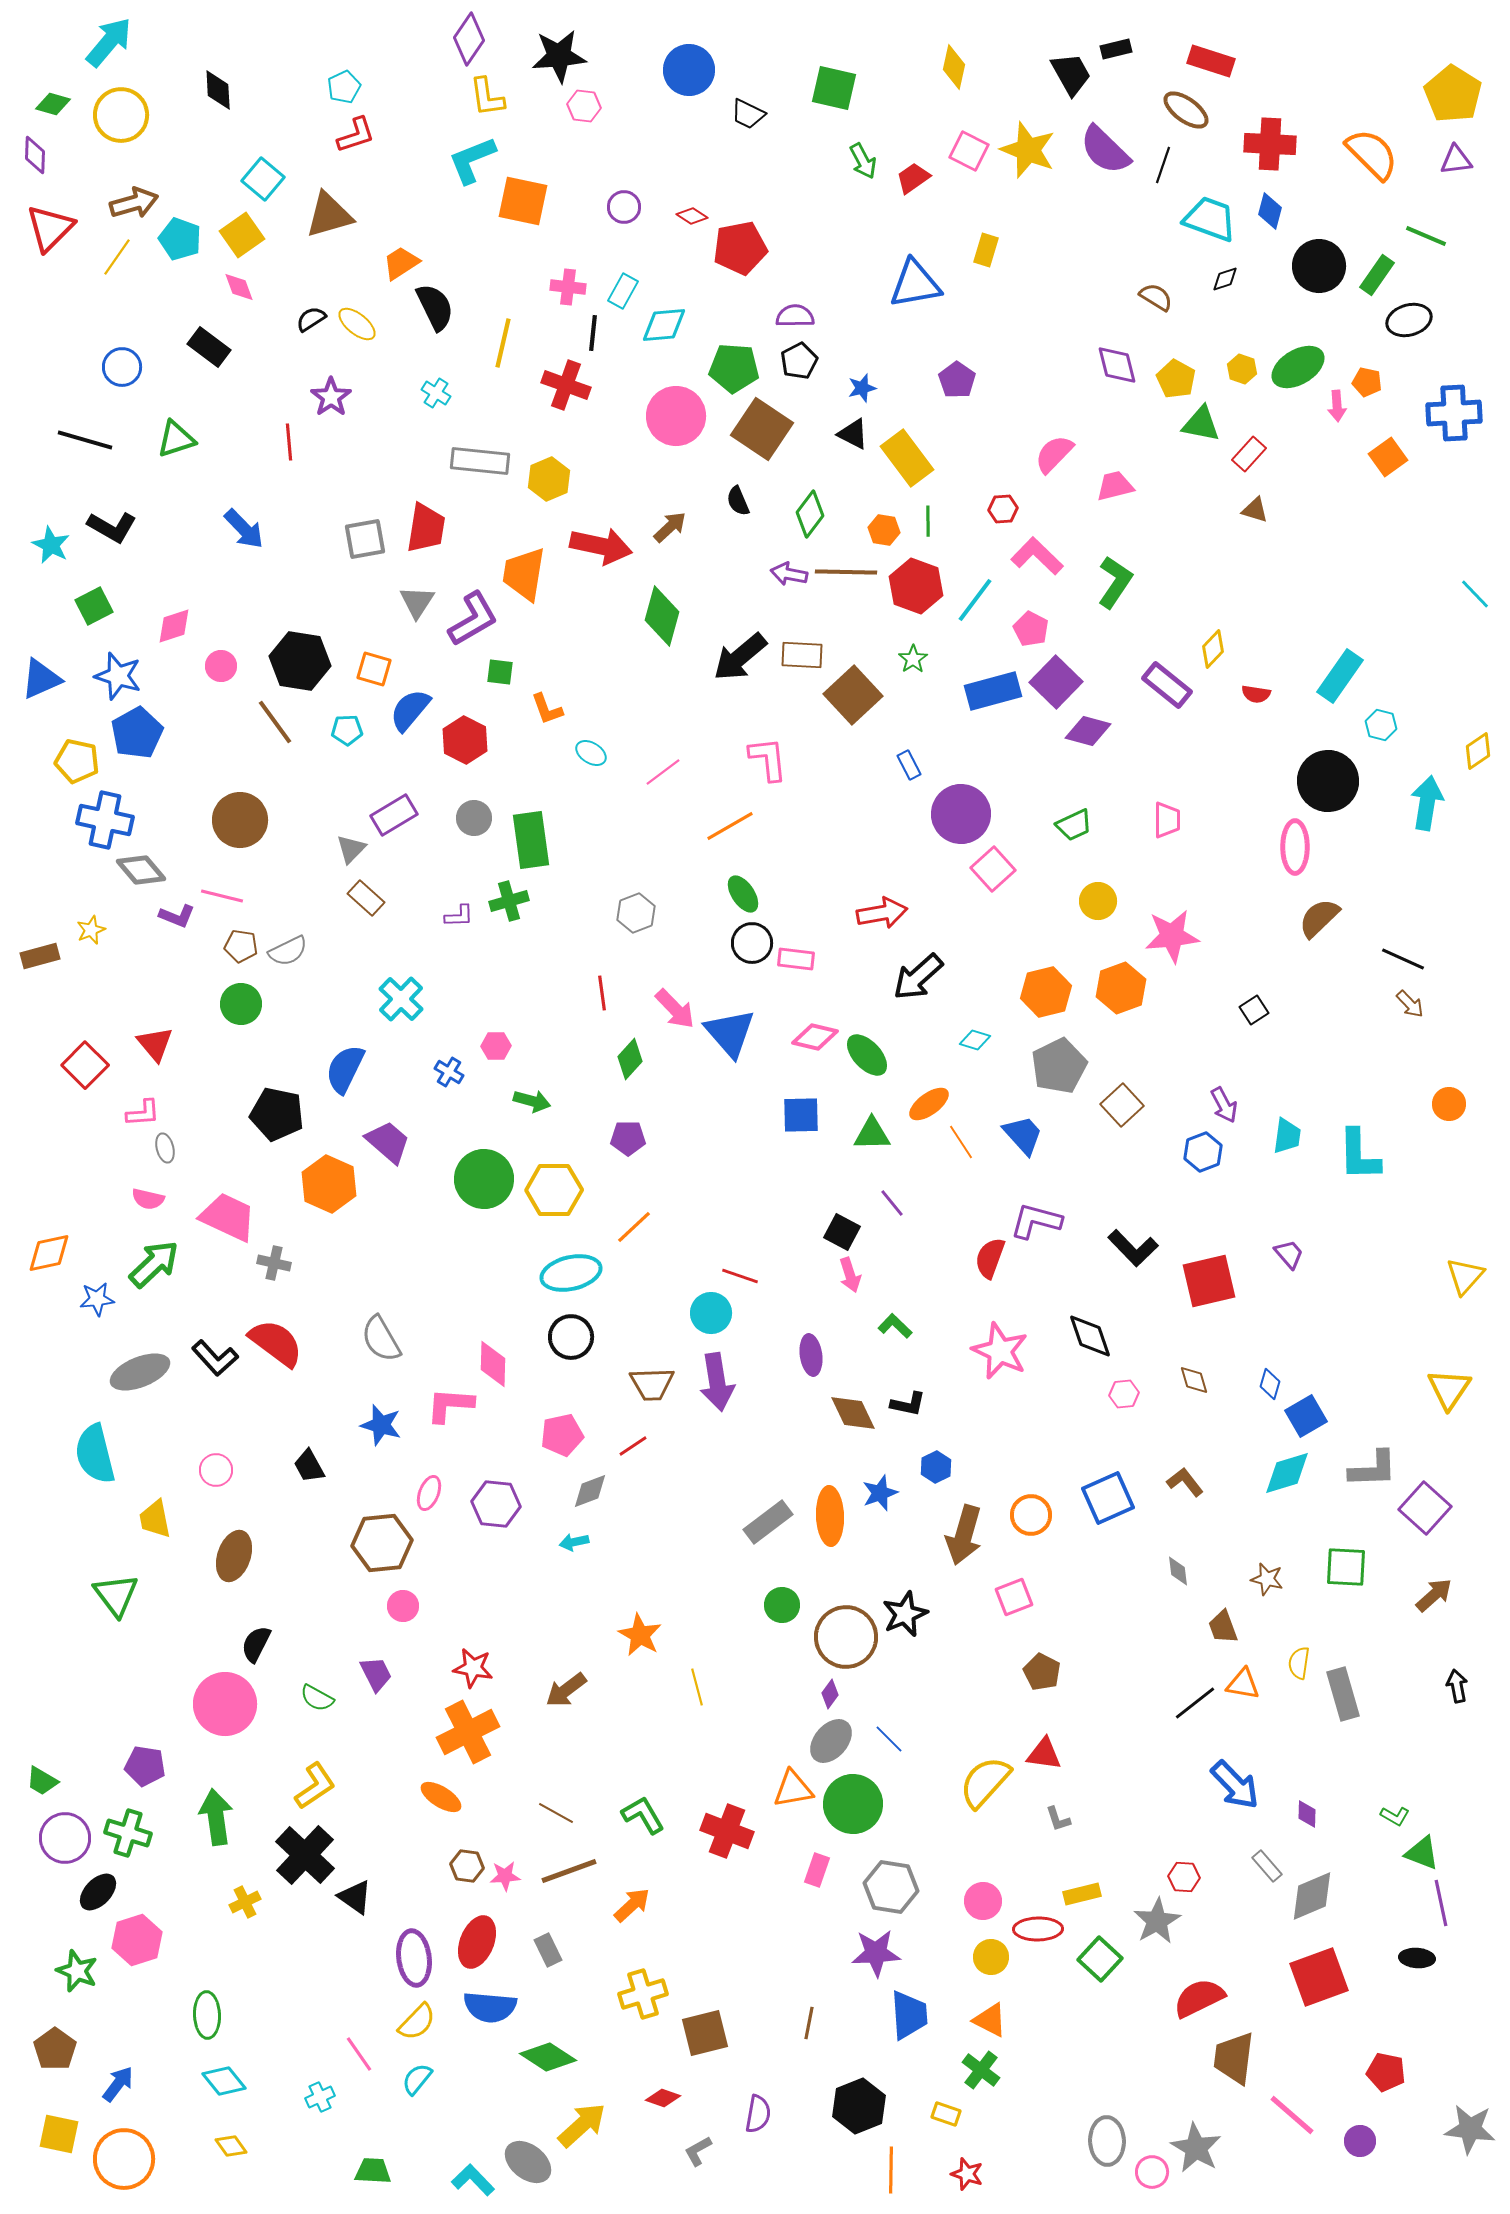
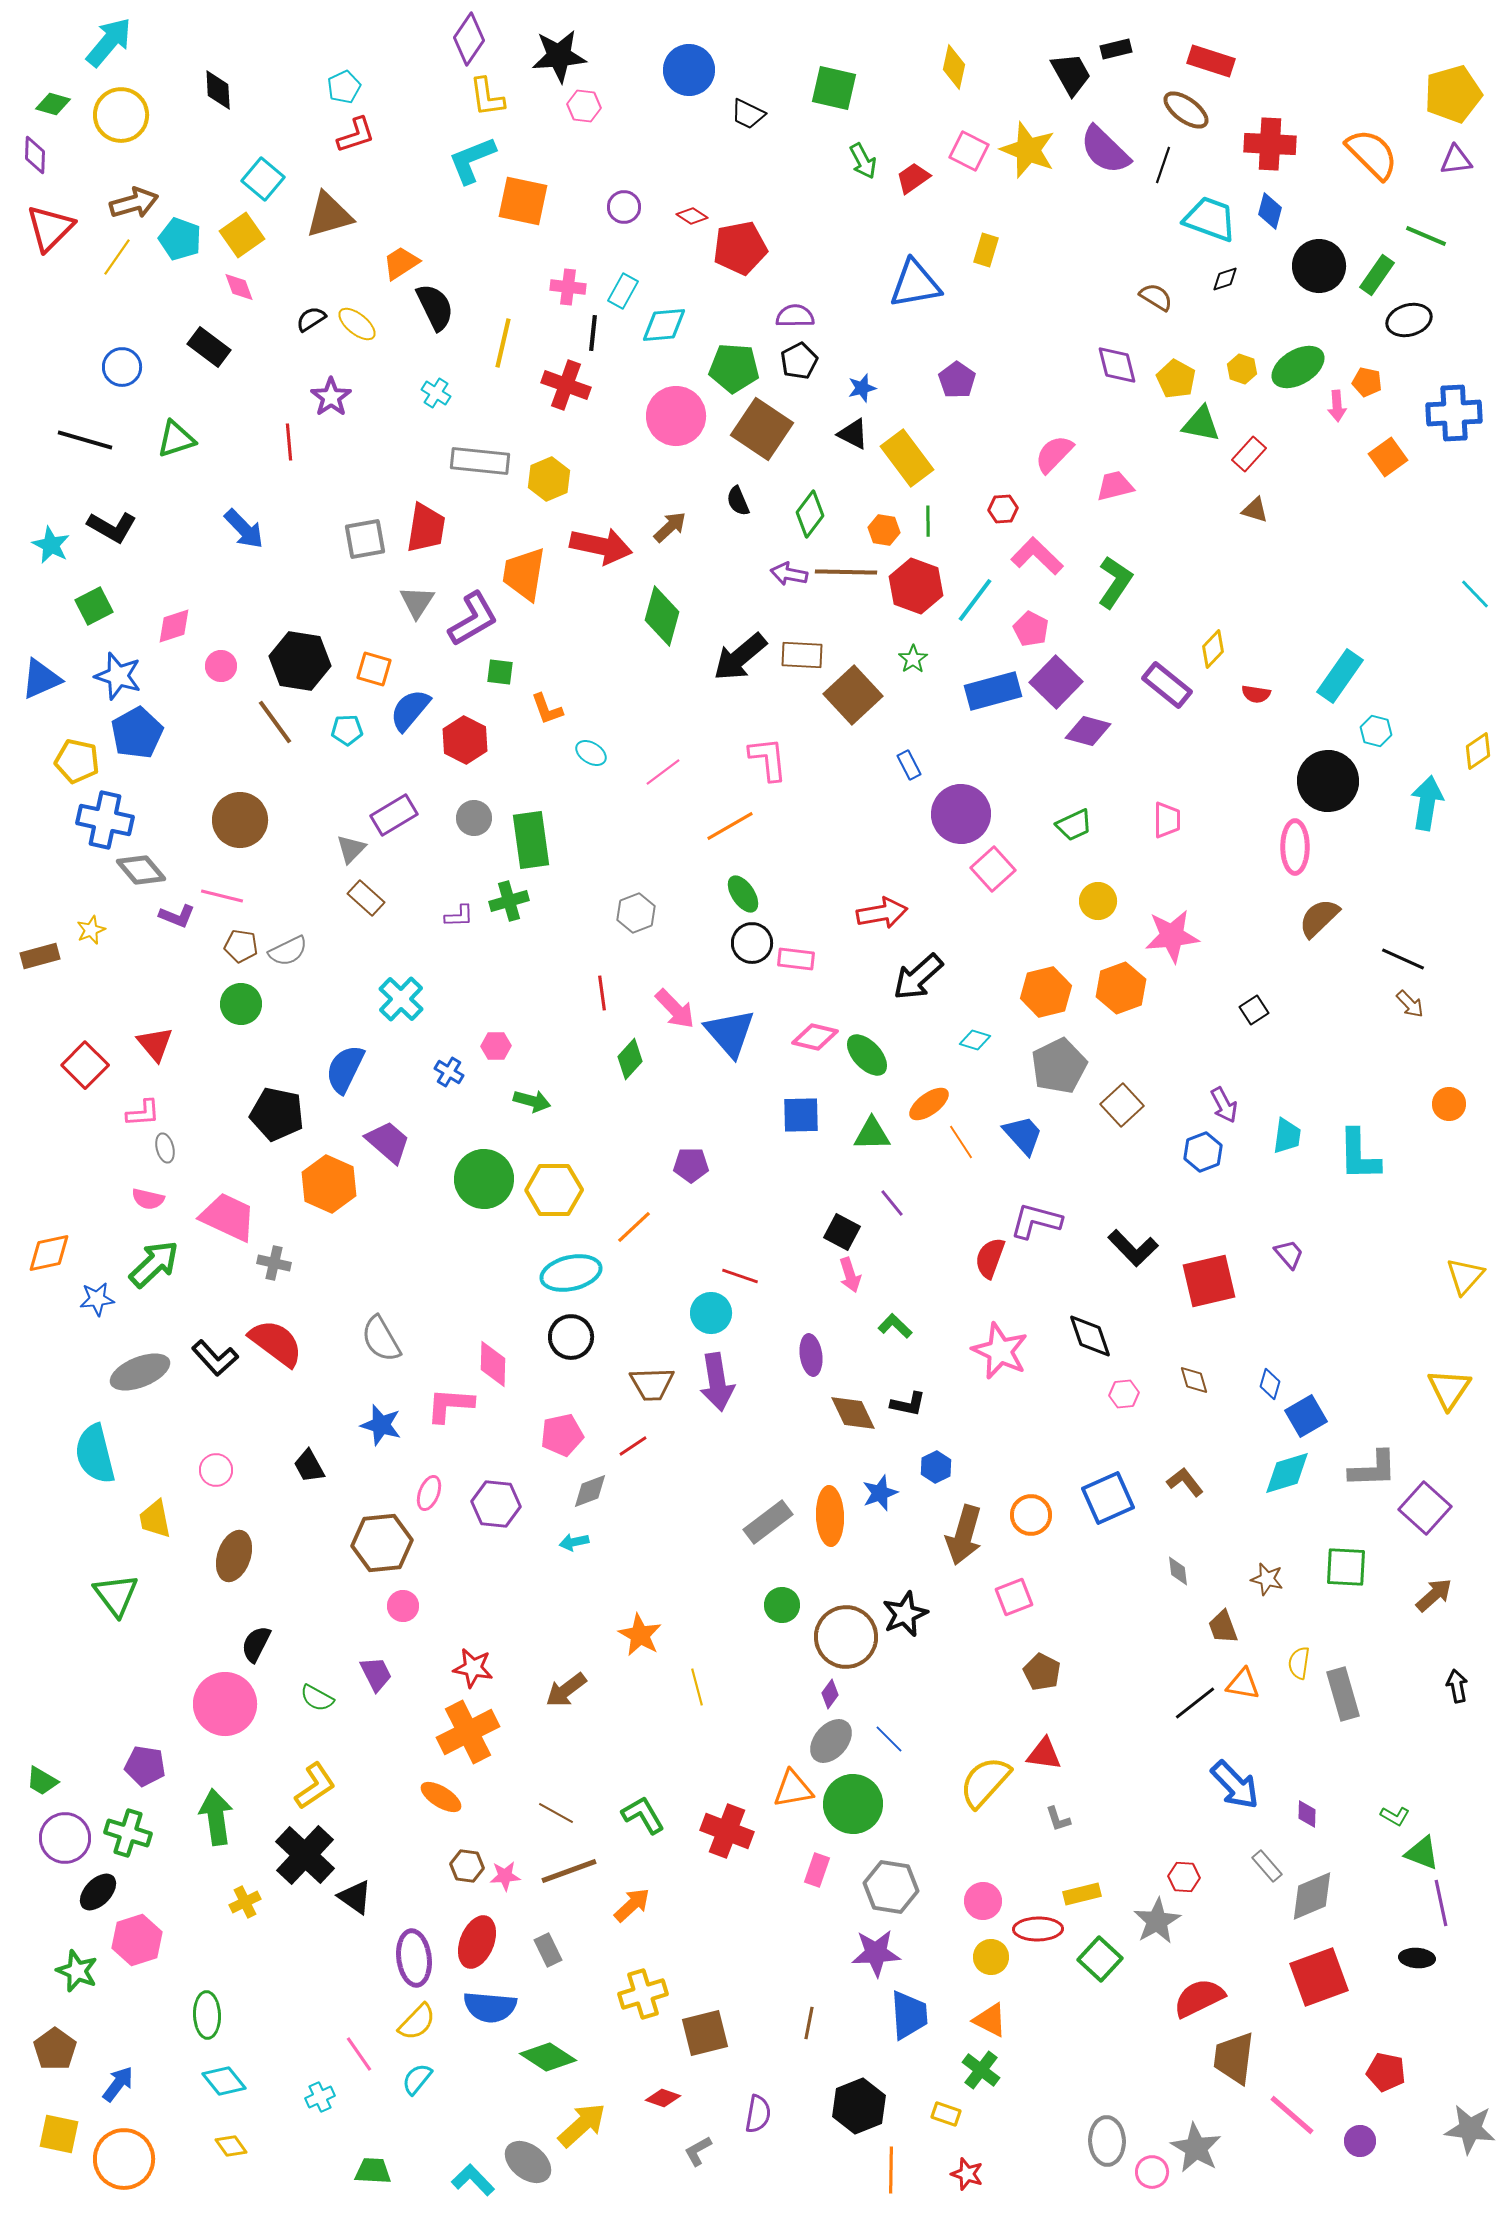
yellow pentagon at (1453, 94): rotated 24 degrees clockwise
cyan hexagon at (1381, 725): moved 5 px left, 6 px down
purple pentagon at (628, 1138): moved 63 px right, 27 px down
